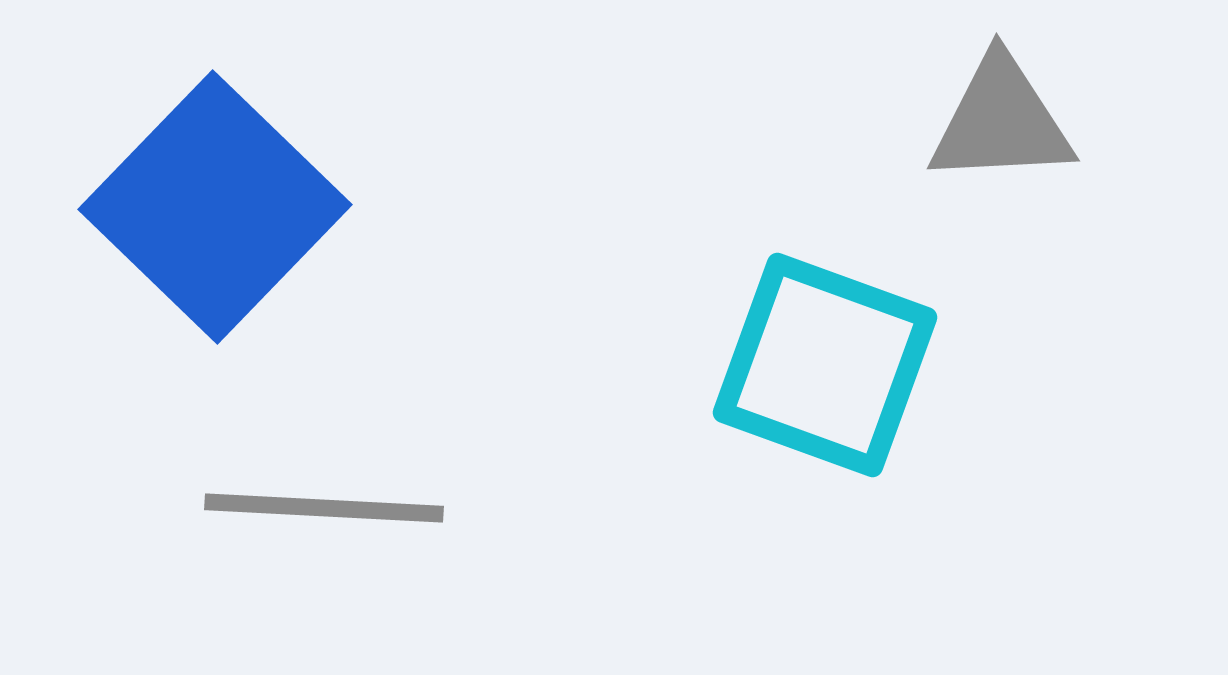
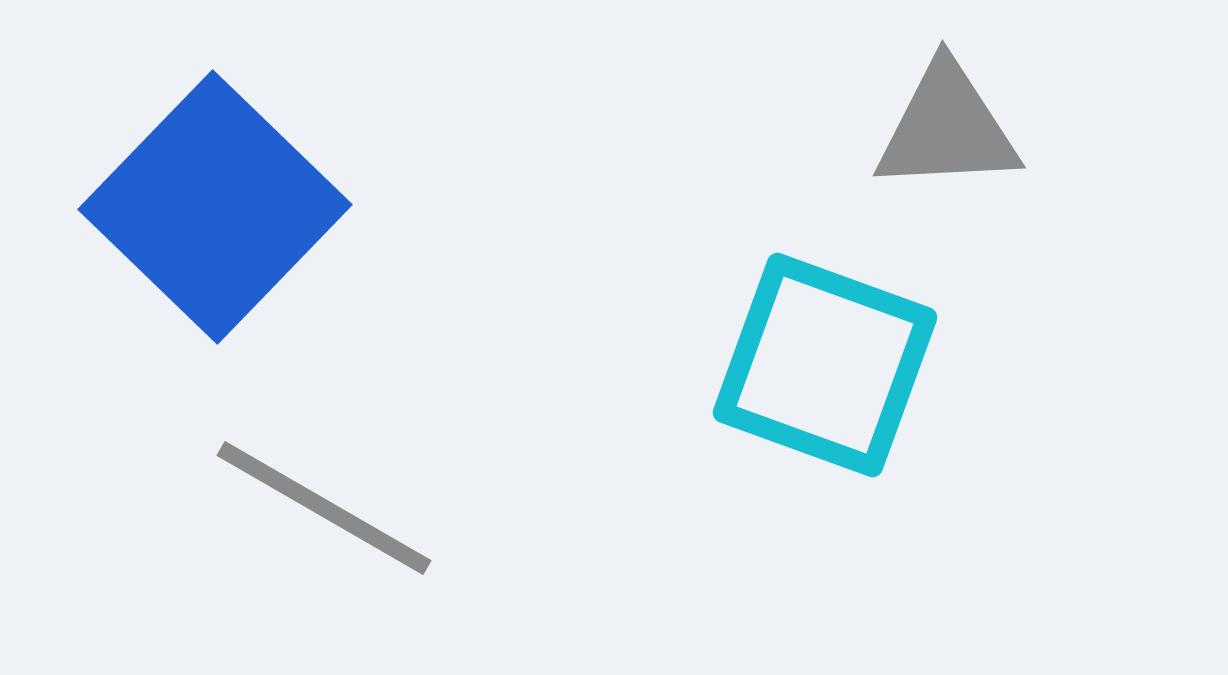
gray triangle: moved 54 px left, 7 px down
gray line: rotated 27 degrees clockwise
